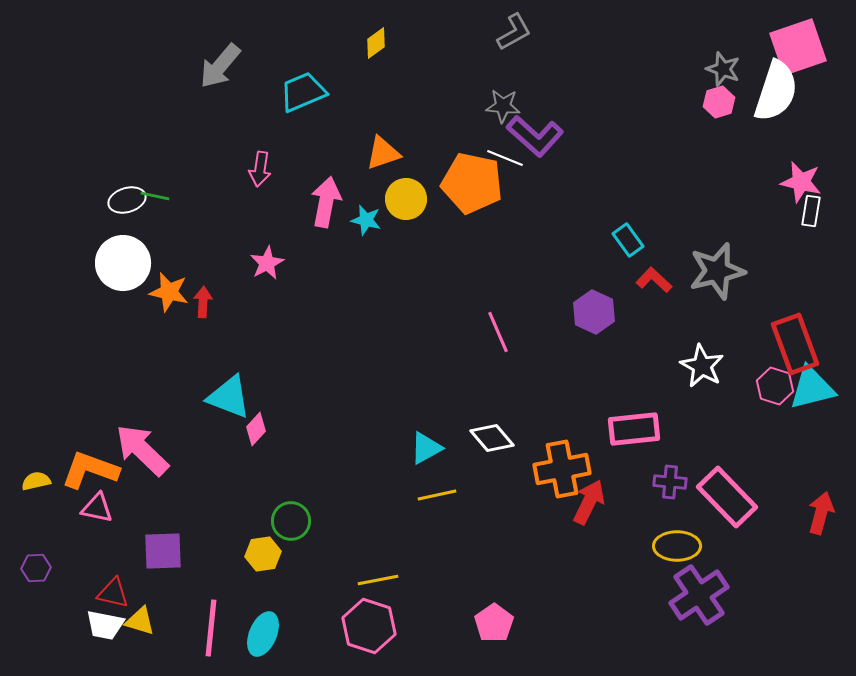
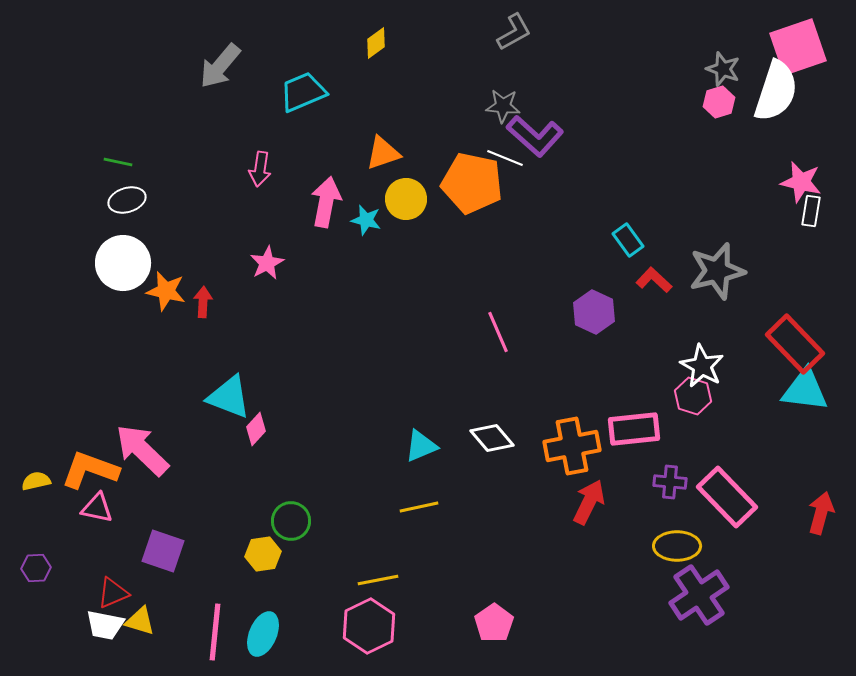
green line at (155, 196): moved 37 px left, 34 px up
orange star at (169, 292): moved 3 px left, 1 px up
red rectangle at (795, 344): rotated 24 degrees counterclockwise
pink hexagon at (775, 386): moved 82 px left, 10 px down
cyan triangle at (812, 388): moved 7 px left, 2 px down; rotated 21 degrees clockwise
cyan triangle at (426, 448): moved 5 px left, 2 px up; rotated 6 degrees clockwise
orange cross at (562, 469): moved 10 px right, 23 px up
yellow line at (437, 495): moved 18 px left, 12 px down
purple square at (163, 551): rotated 21 degrees clockwise
red triangle at (113, 593): rotated 36 degrees counterclockwise
pink hexagon at (369, 626): rotated 16 degrees clockwise
pink line at (211, 628): moved 4 px right, 4 px down
